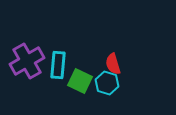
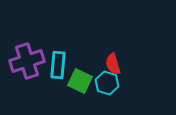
purple cross: rotated 12 degrees clockwise
